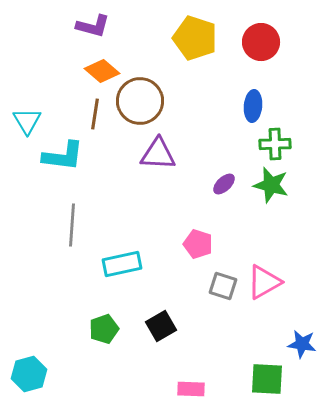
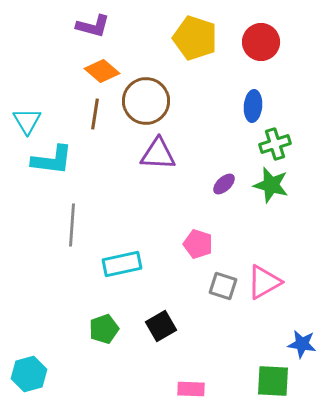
brown circle: moved 6 px right
green cross: rotated 16 degrees counterclockwise
cyan L-shape: moved 11 px left, 4 px down
green square: moved 6 px right, 2 px down
